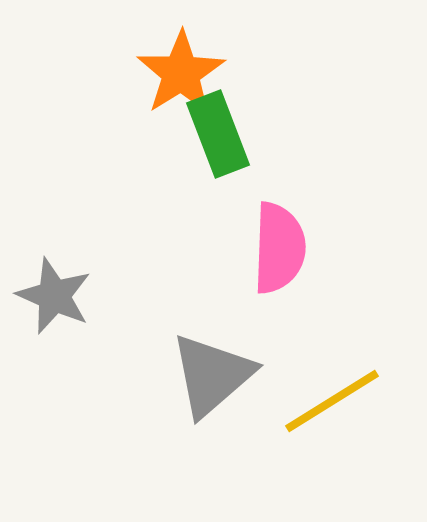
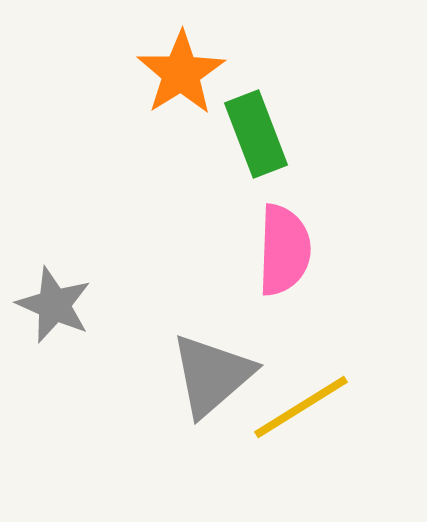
green rectangle: moved 38 px right
pink semicircle: moved 5 px right, 2 px down
gray star: moved 9 px down
yellow line: moved 31 px left, 6 px down
